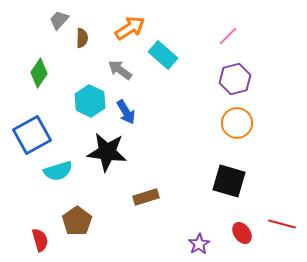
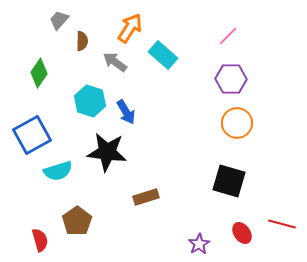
orange arrow: rotated 24 degrees counterclockwise
brown semicircle: moved 3 px down
gray arrow: moved 5 px left, 8 px up
purple hexagon: moved 4 px left; rotated 16 degrees clockwise
cyan hexagon: rotated 8 degrees counterclockwise
